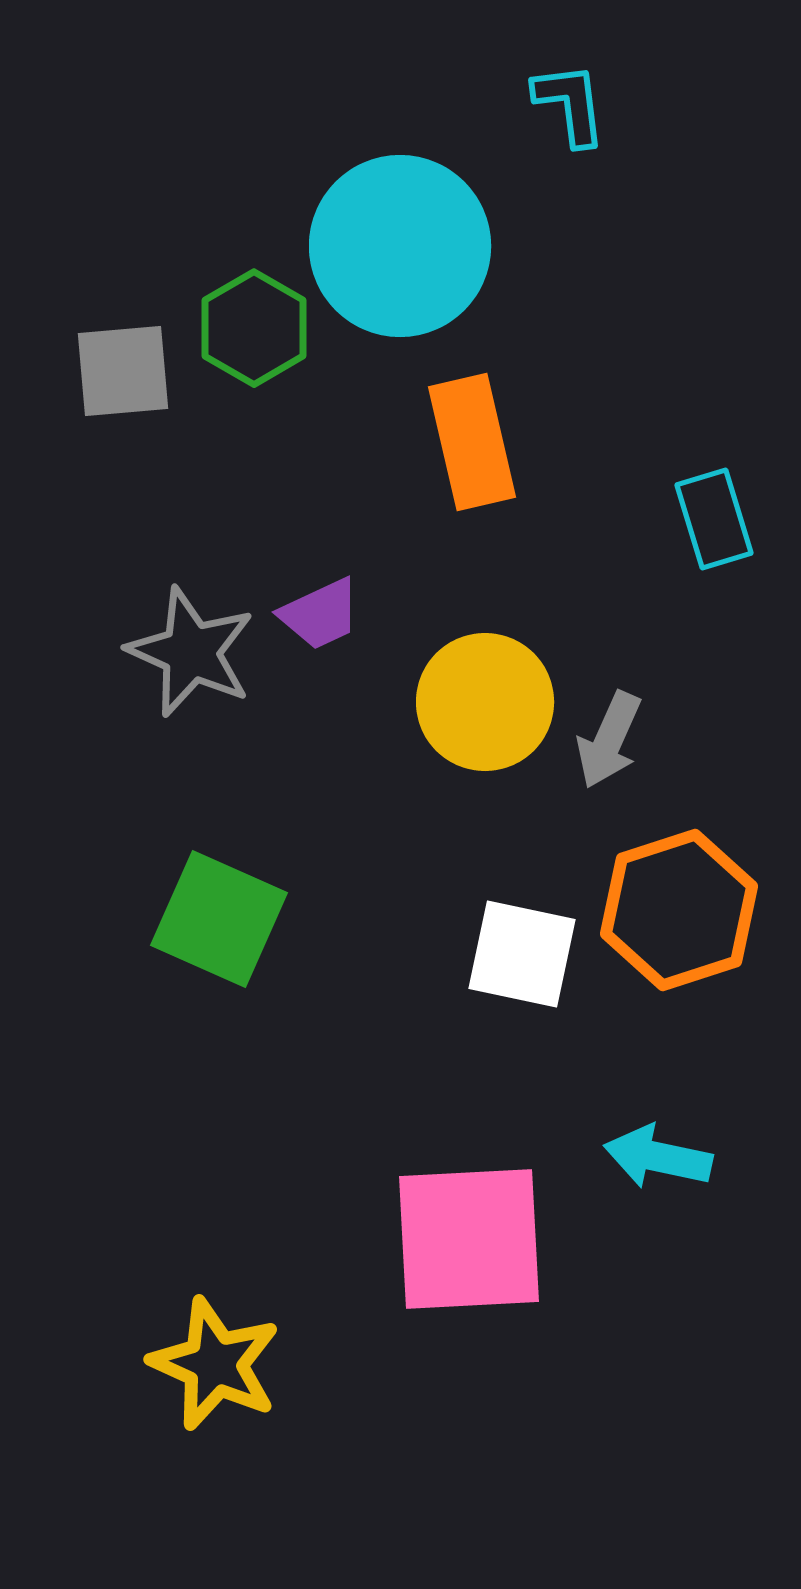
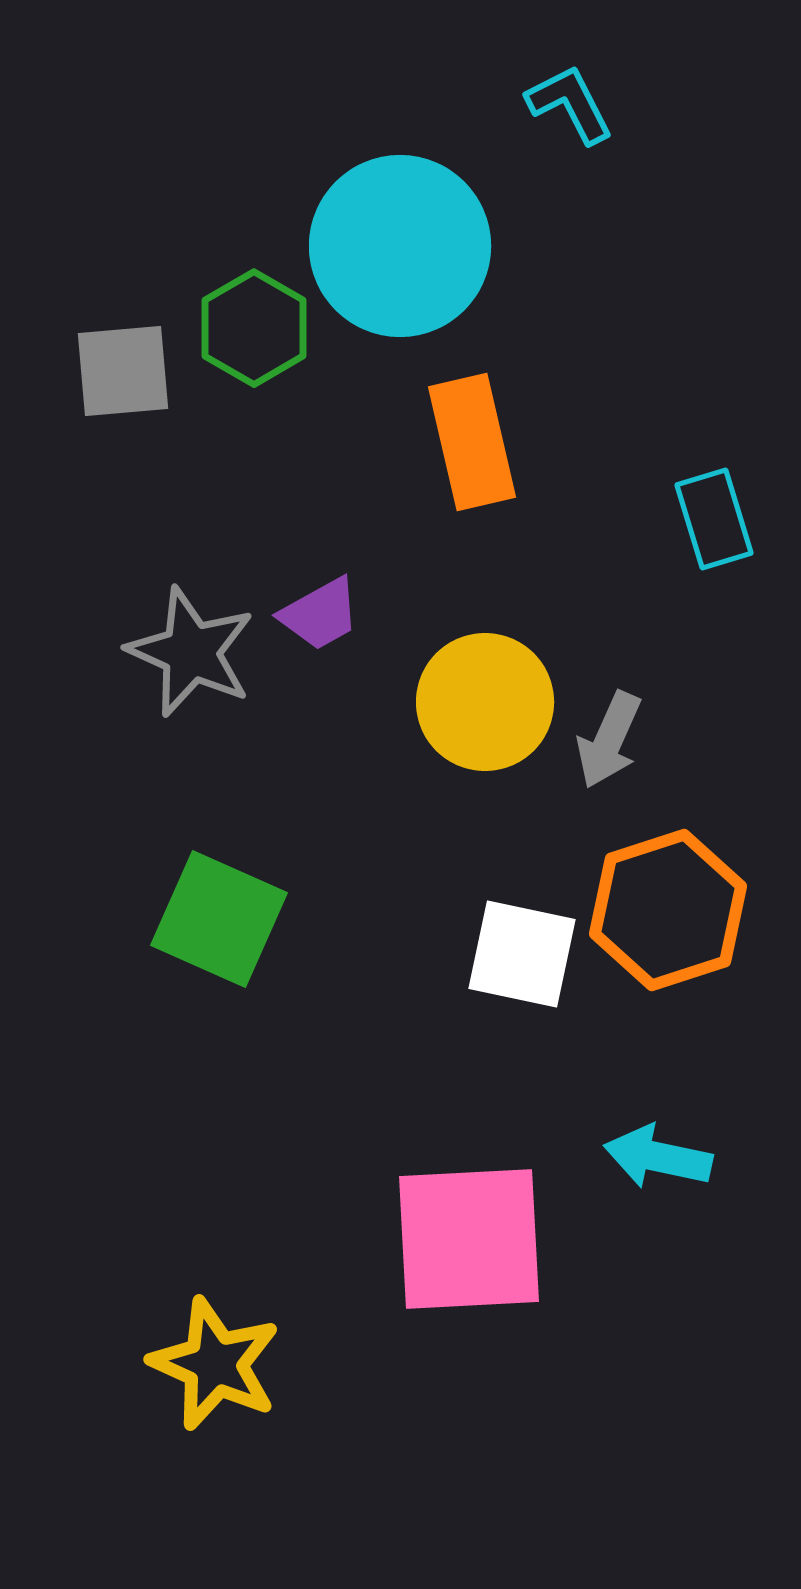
cyan L-shape: rotated 20 degrees counterclockwise
purple trapezoid: rotated 4 degrees counterclockwise
orange hexagon: moved 11 px left
